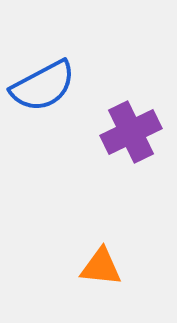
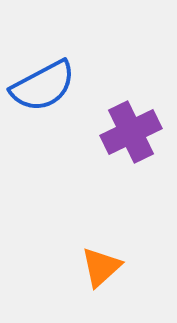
orange triangle: rotated 48 degrees counterclockwise
